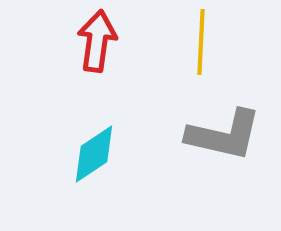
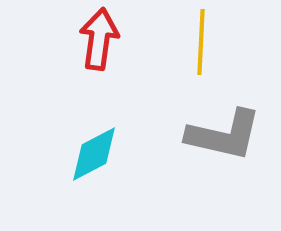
red arrow: moved 2 px right, 2 px up
cyan diamond: rotated 6 degrees clockwise
